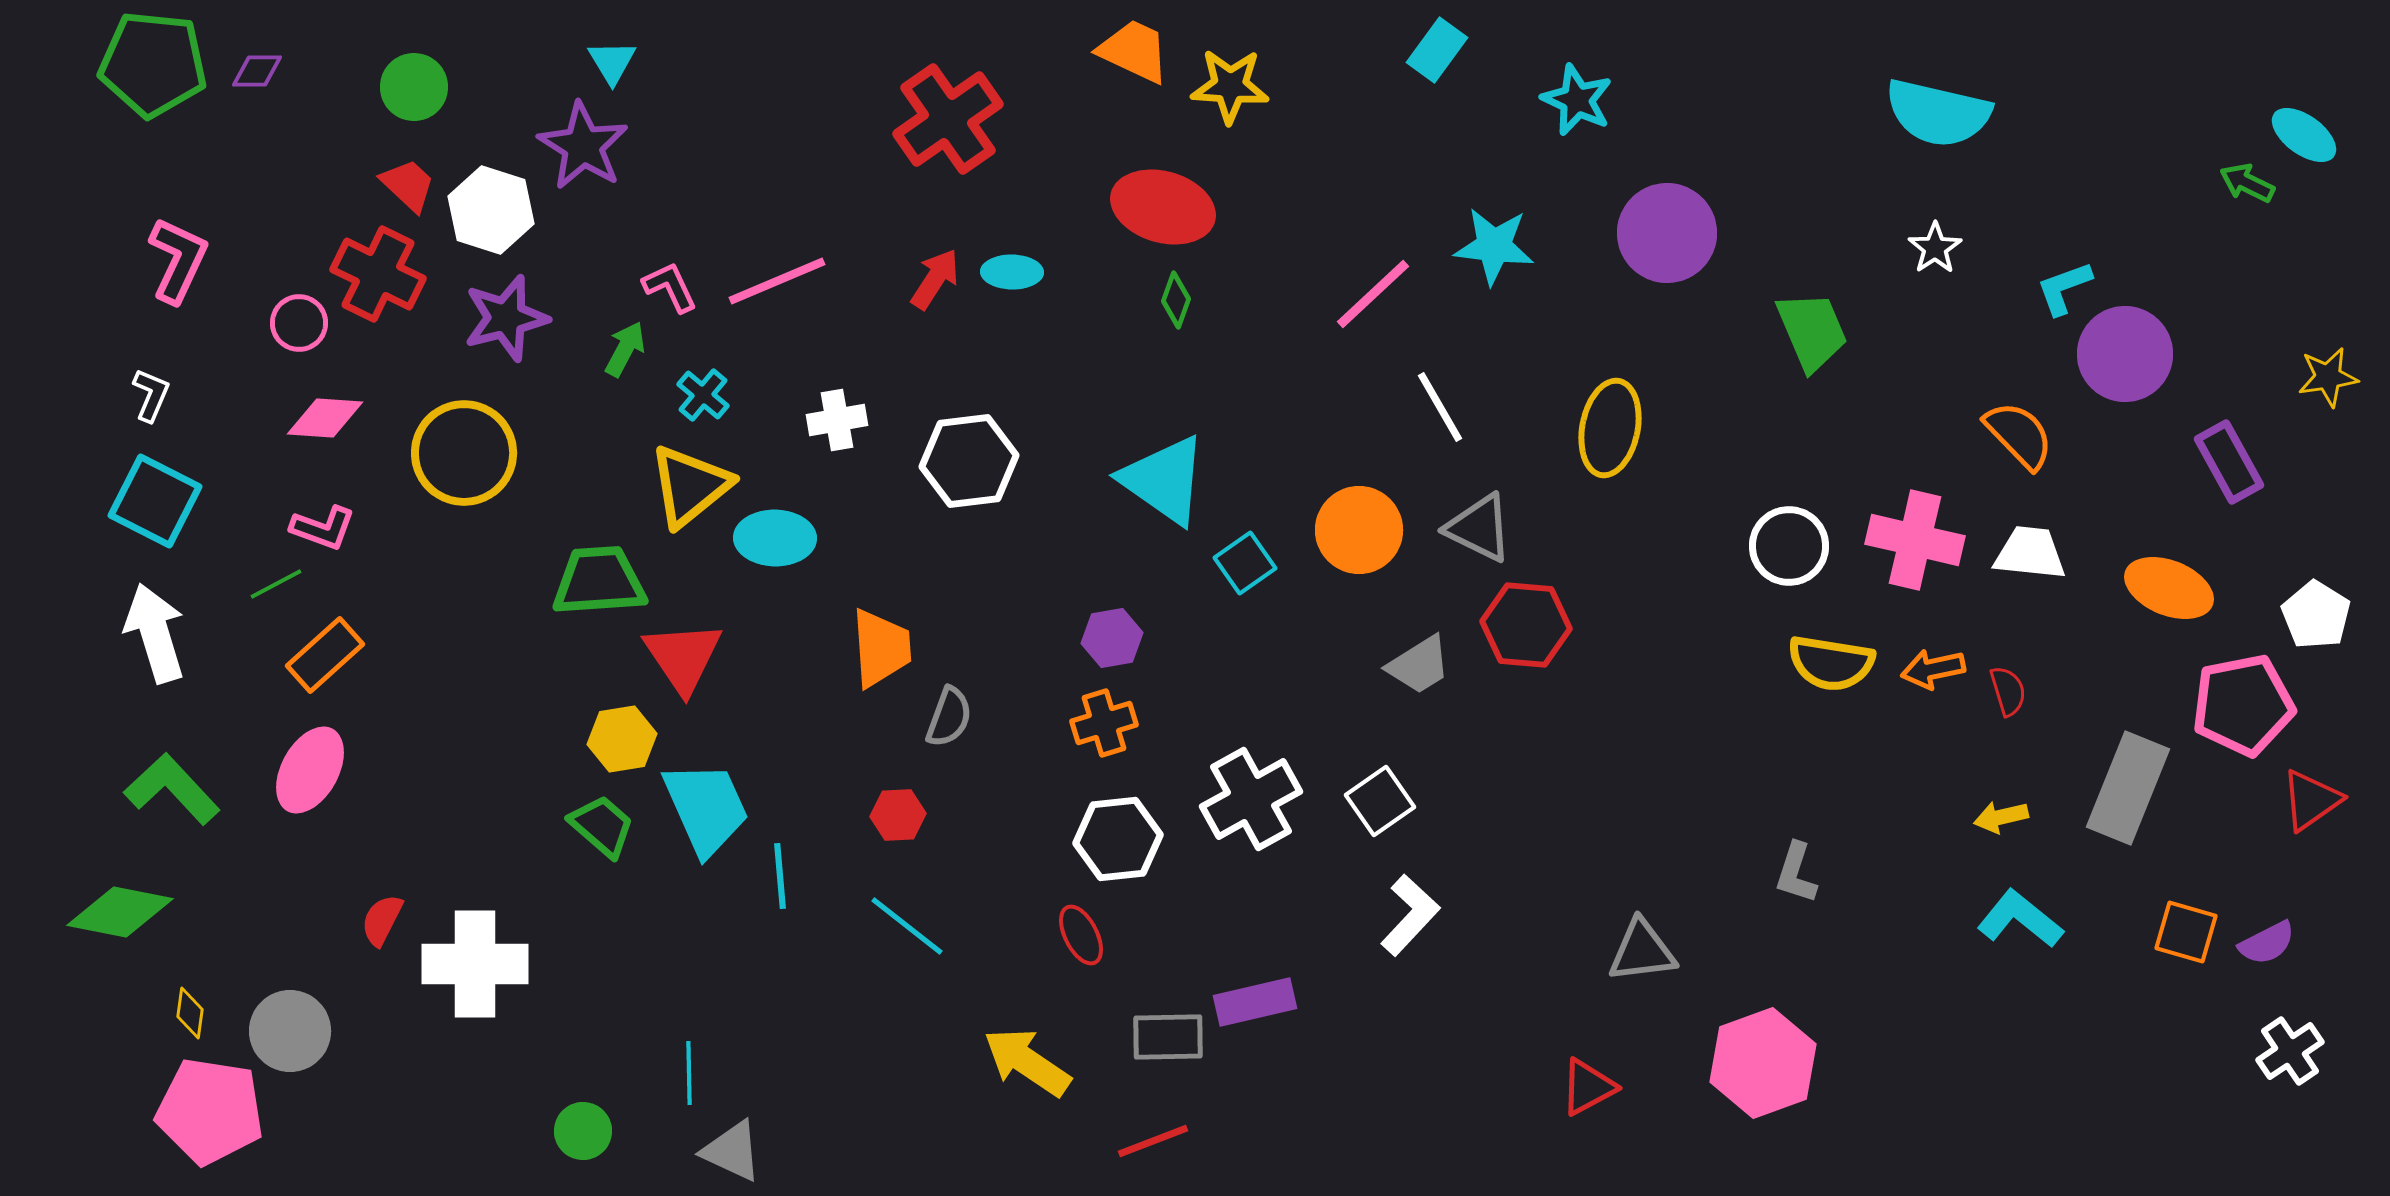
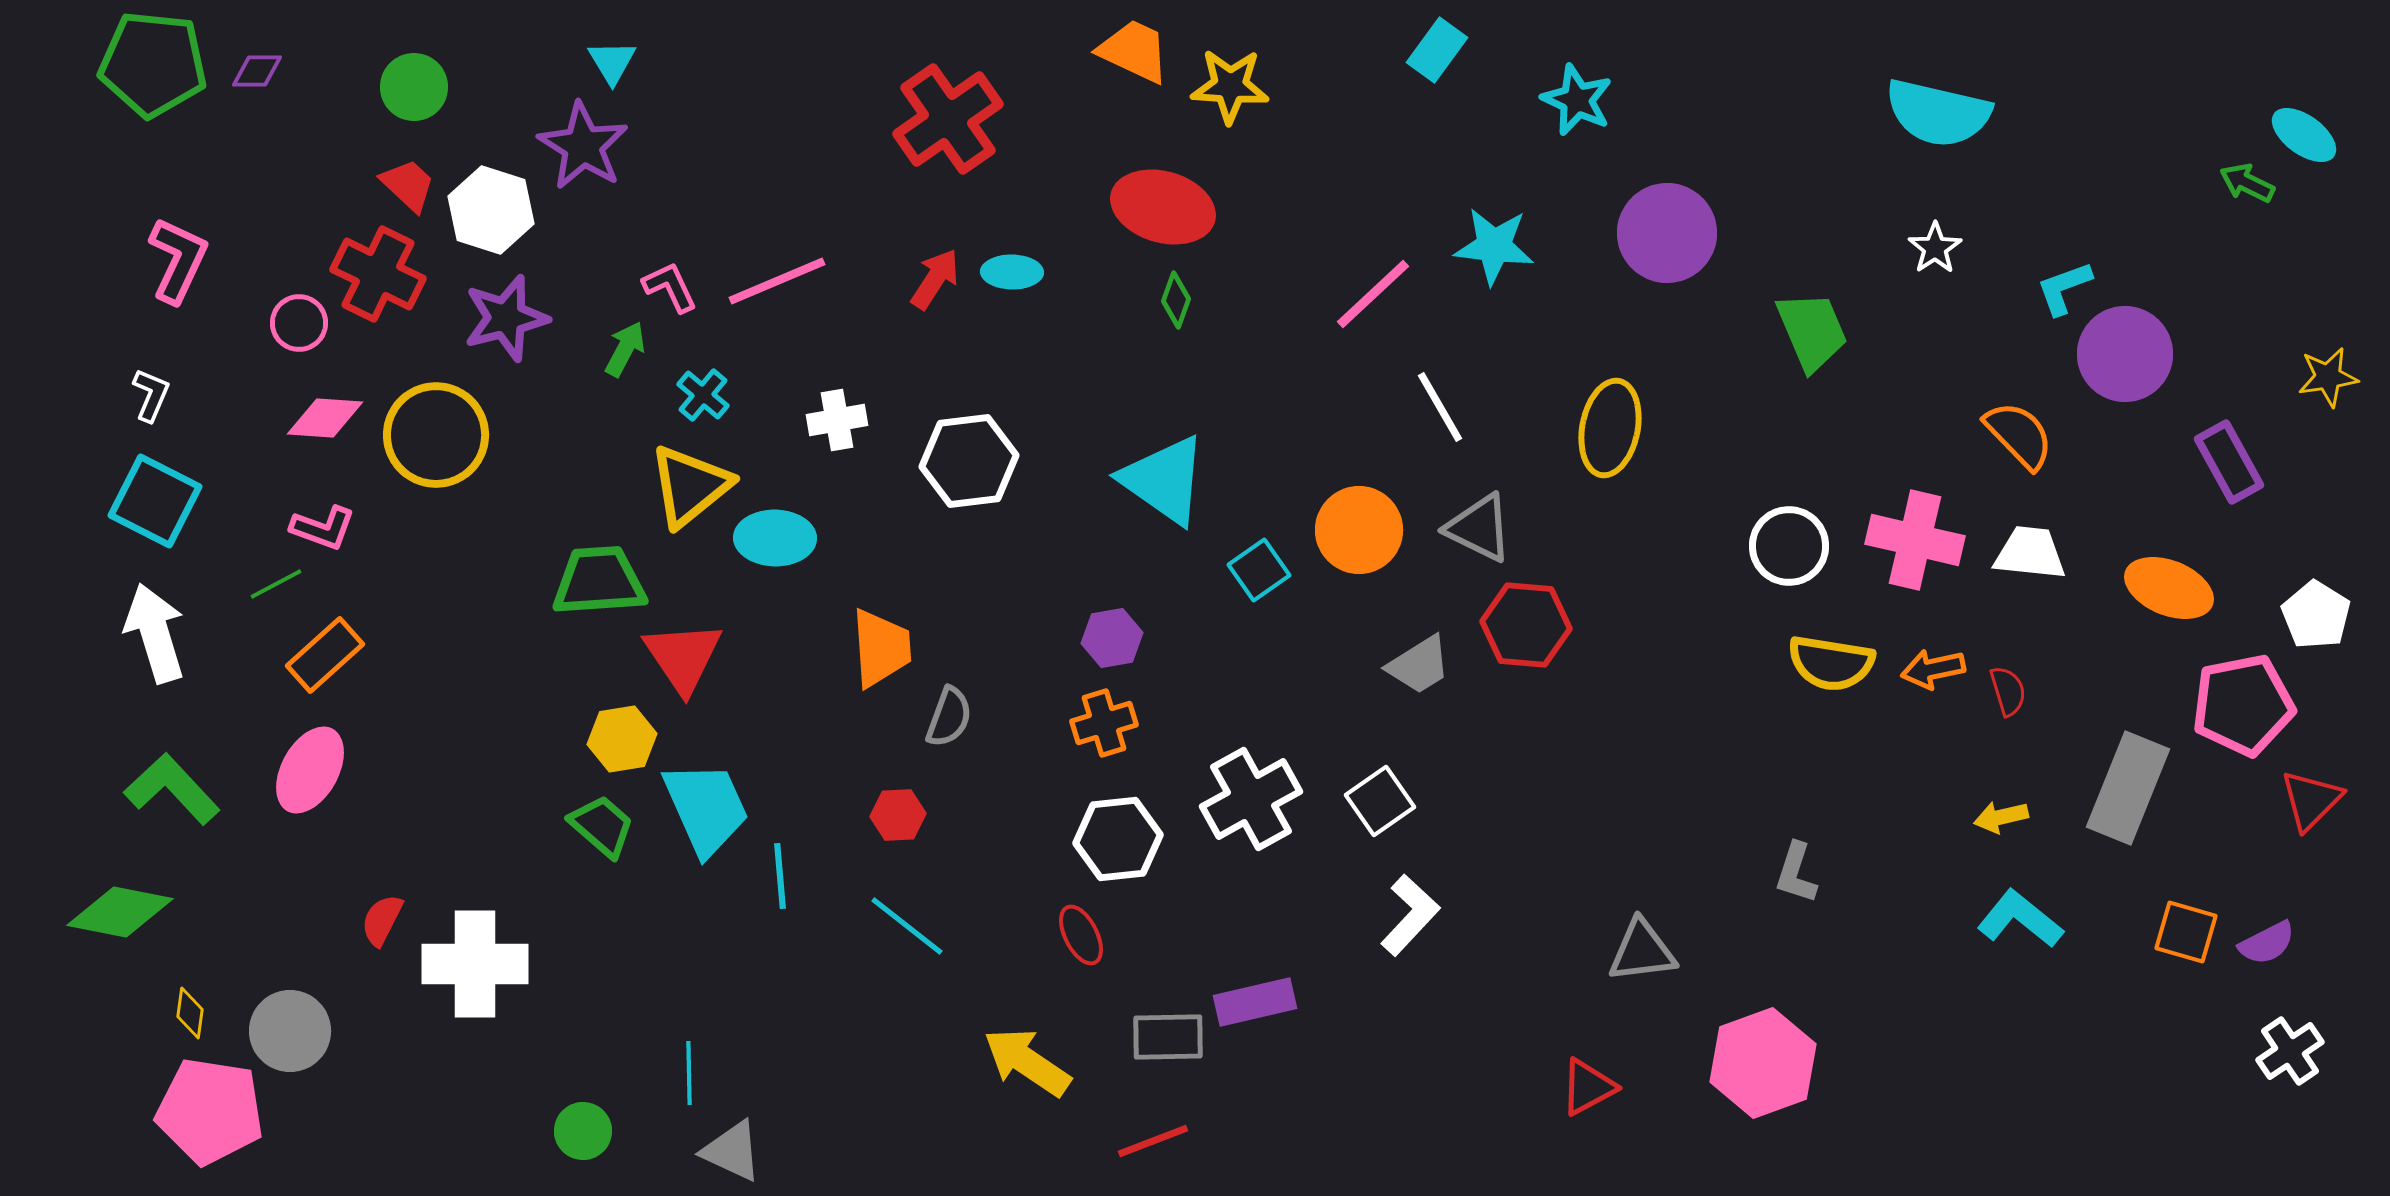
yellow circle at (464, 453): moved 28 px left, 18 px up
cyan square at (1245, 563): moved 14 px right, 7 px down
red triangle at (2311, 800): rotated 10 degrees counterclockwise
